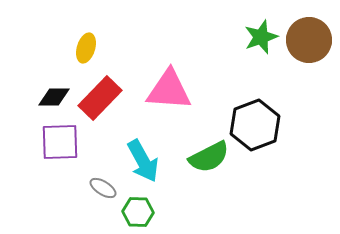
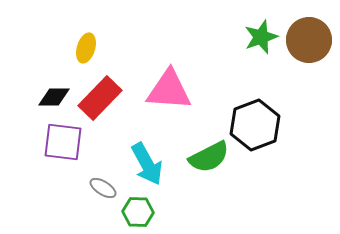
purple square: moved 3 px right; rotated 9 degrees clockwise
cyan arrow: moved 4 px right, 3 px down
